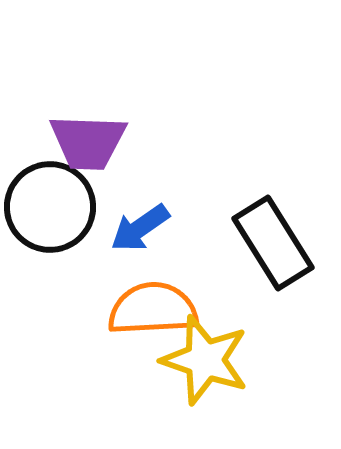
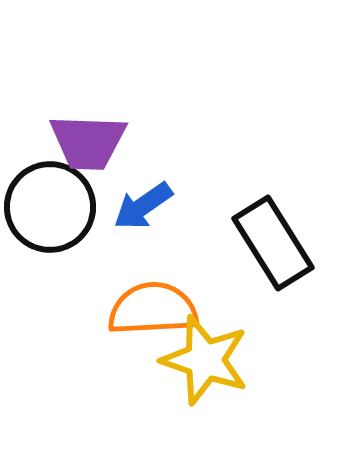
blue arrow: moved 3 px right, 22 px up
